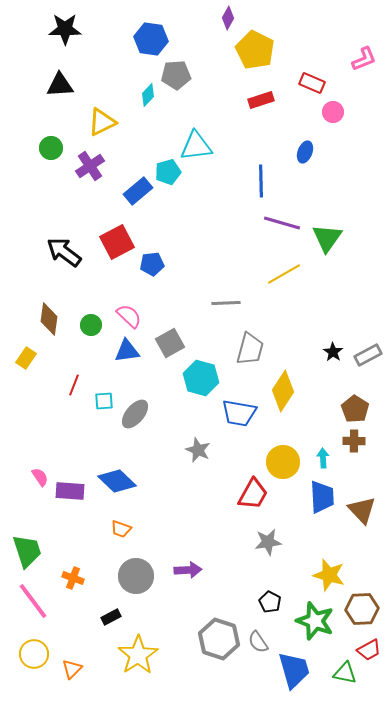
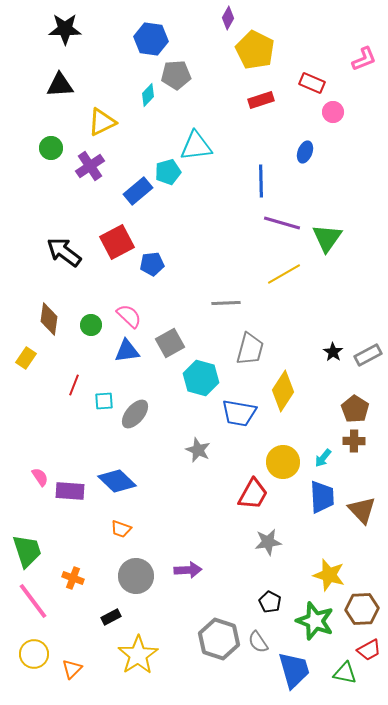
cyan arrow at (323, 458): rotated 138 degrees counterclockwise
